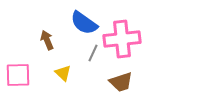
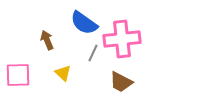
brown trapezoid: rotated 45 degrees clockwise
